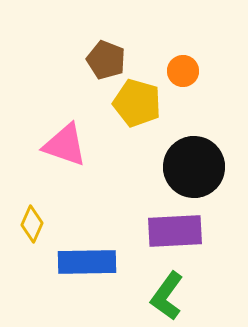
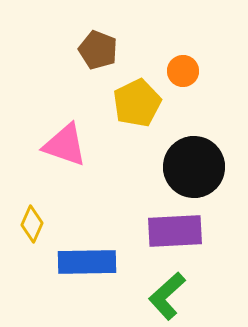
brown pentagon: moved 8 px left, 10 px up
yellow pentagon: rotated 30 degrees clockwise
green L-shape: rotated 12 degrees clockwise
